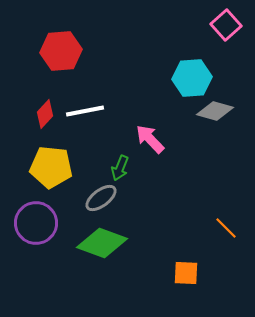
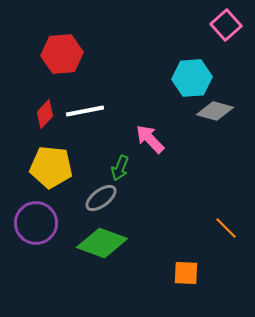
red hexagon: moved 1 px right, 3 px down
